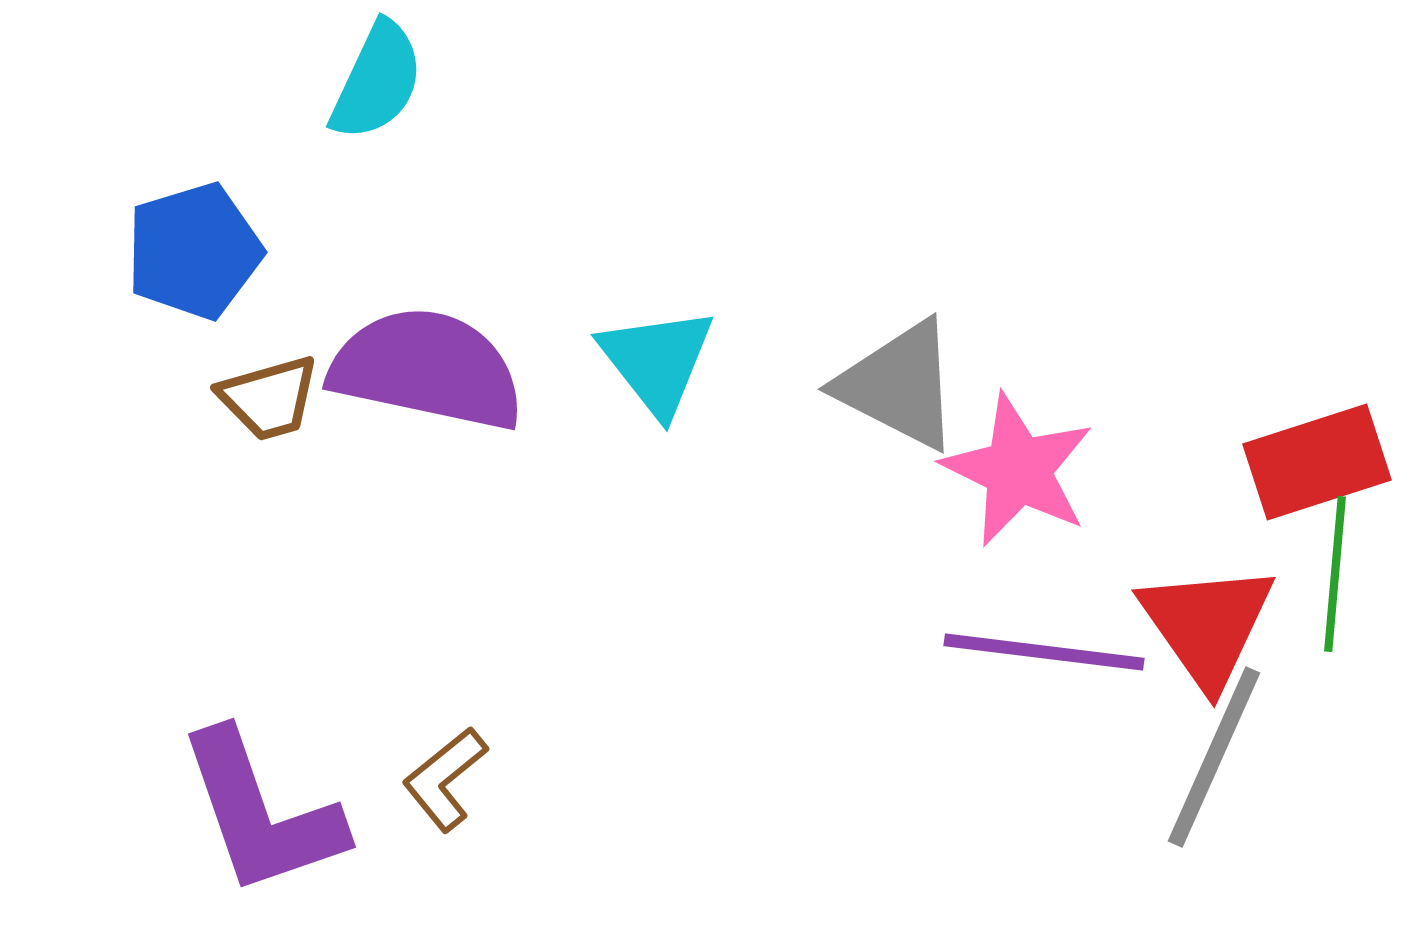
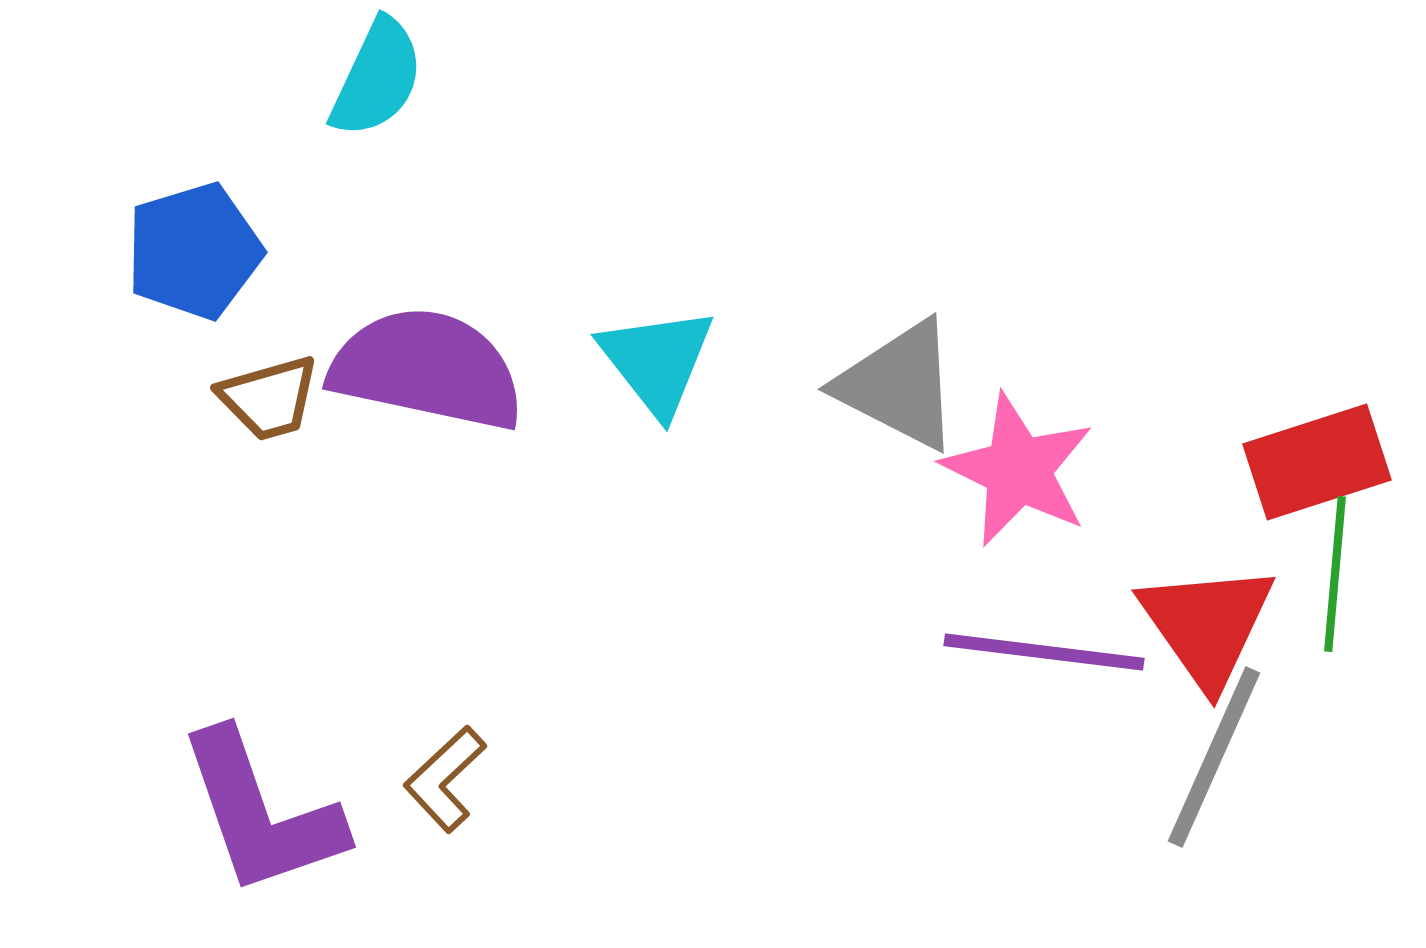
cyan semicircle: moved 3 px up
brown L-shape: rotated 4 degrees counterclockwise
